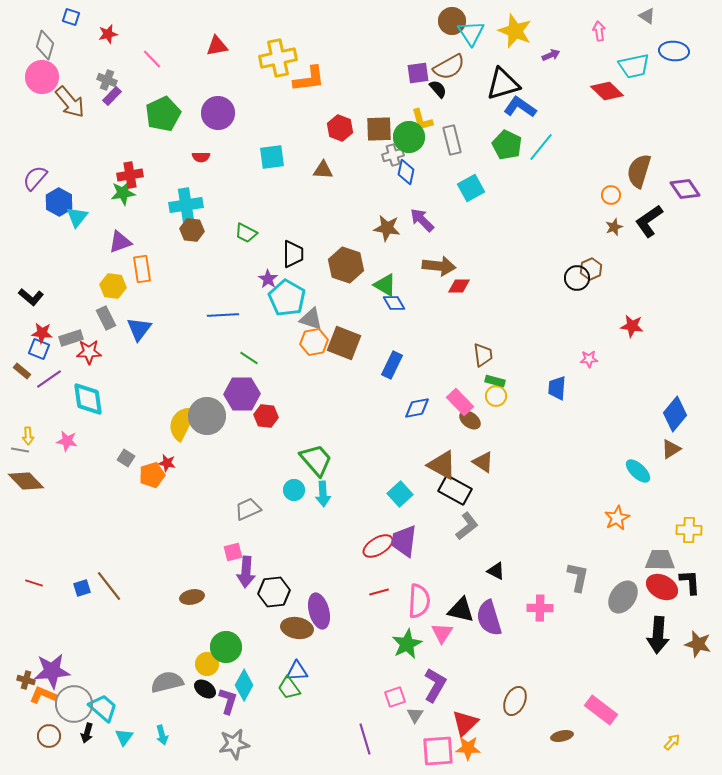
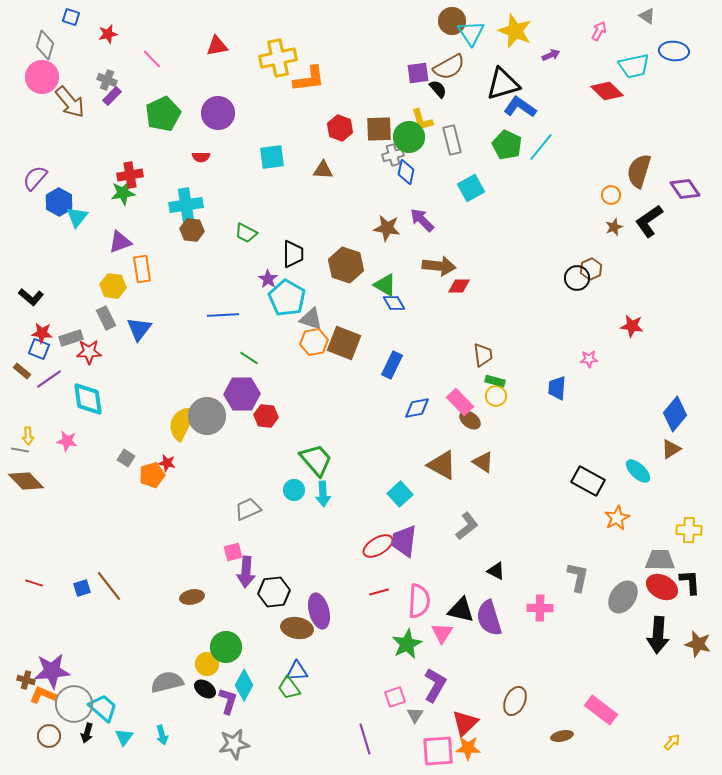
pink arrow at (599, 31): rotated 36 degrees clockwise
black rectangle at (455, 490): moved 133 px right, 9 px up
